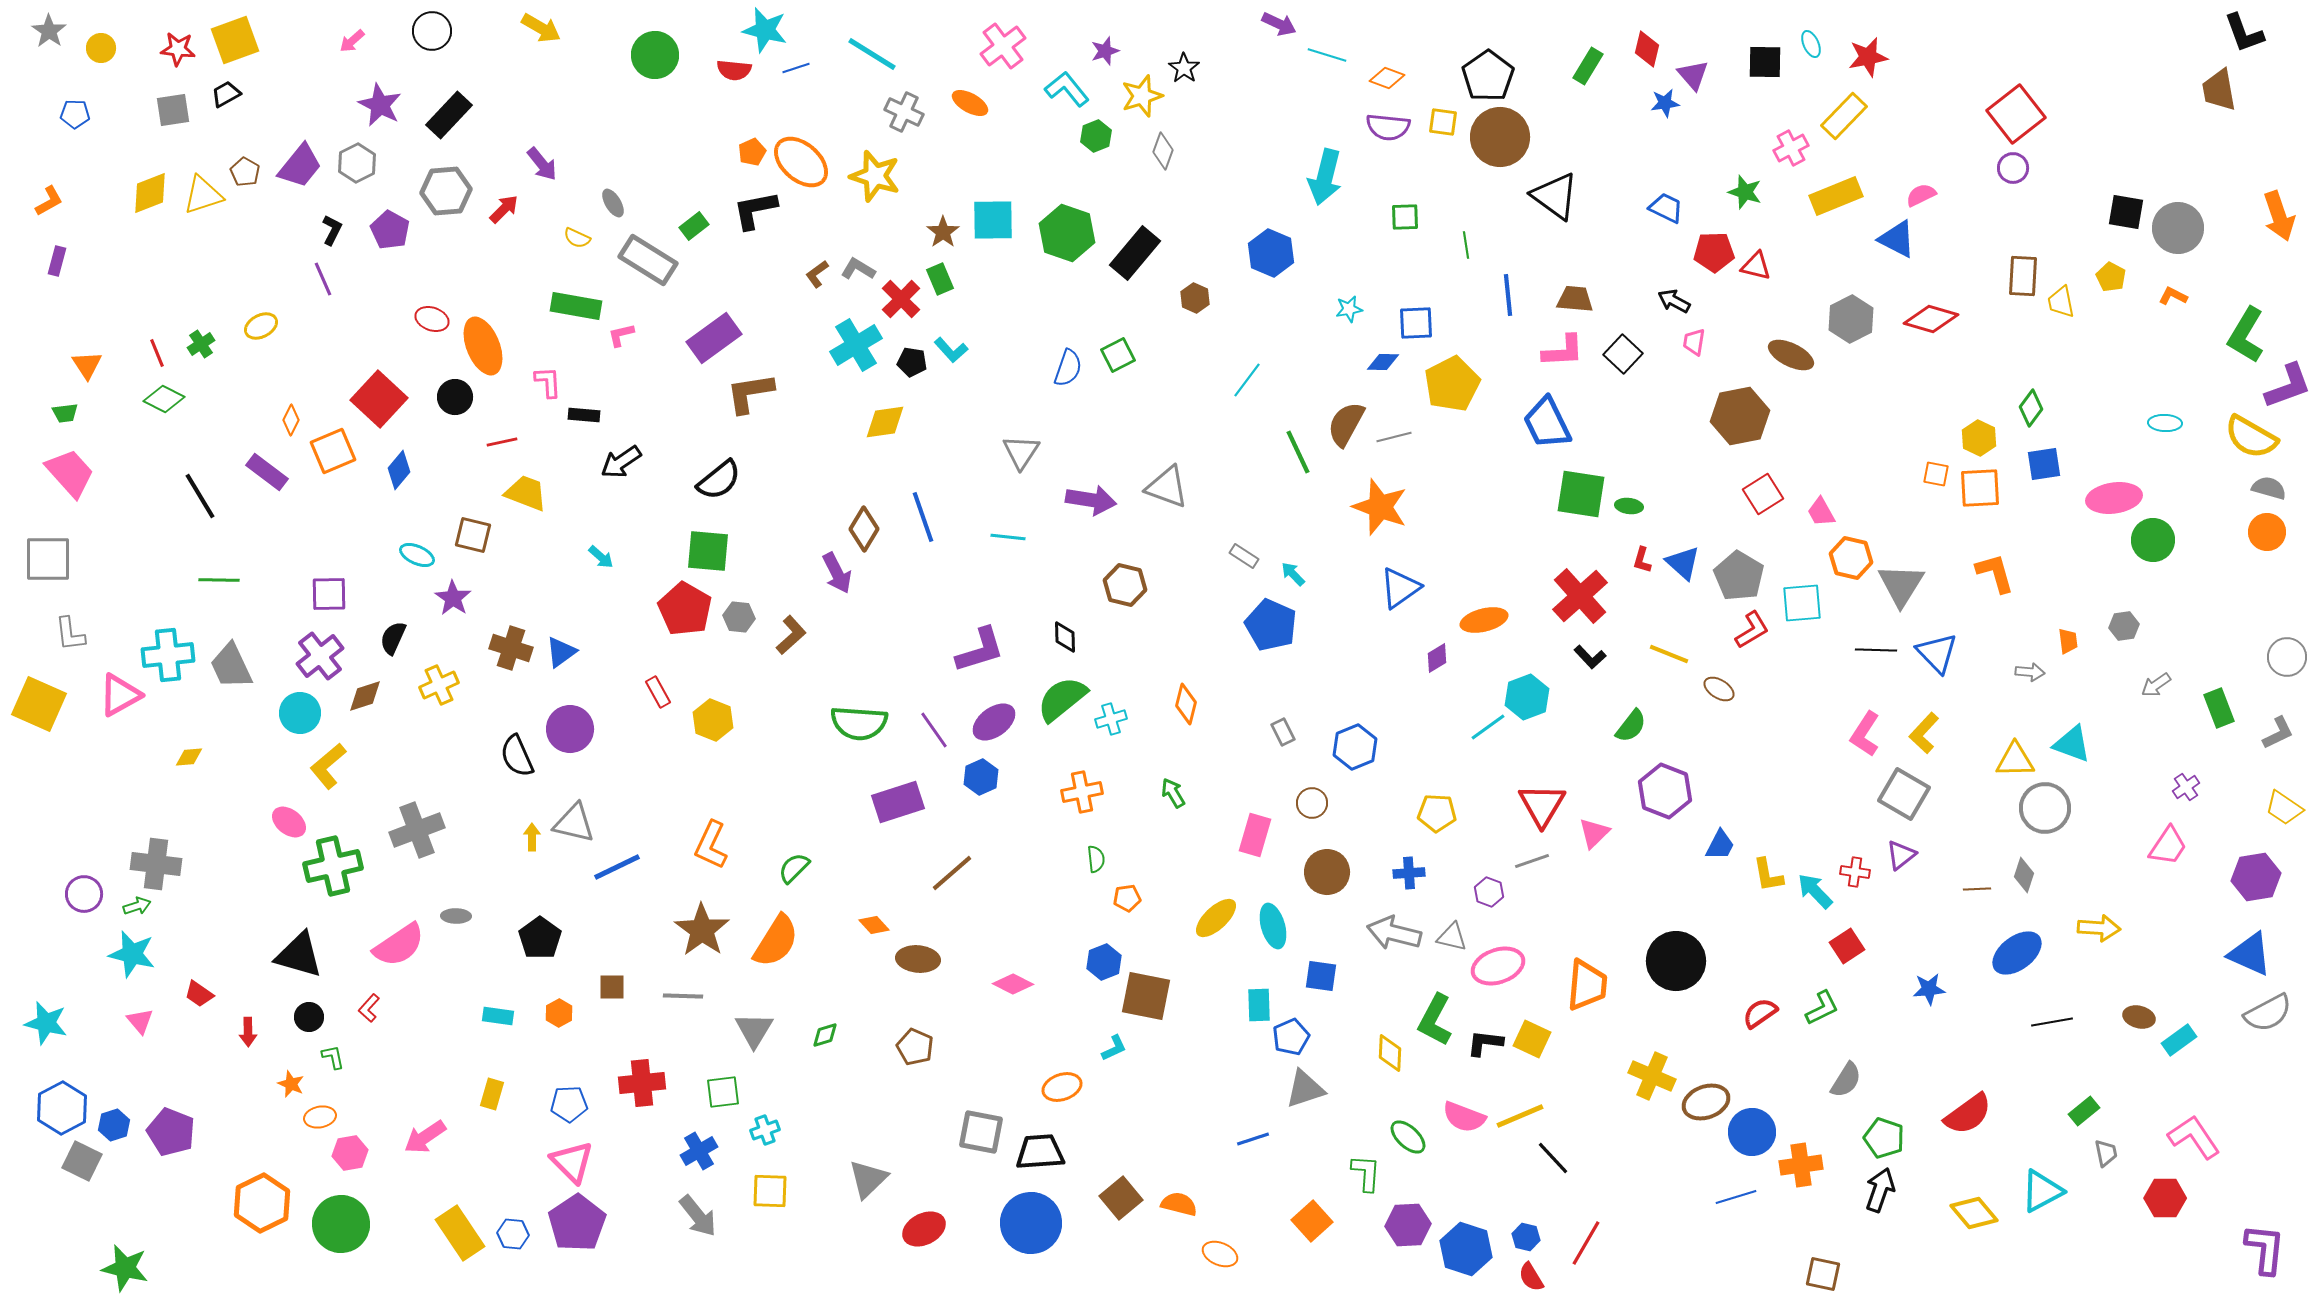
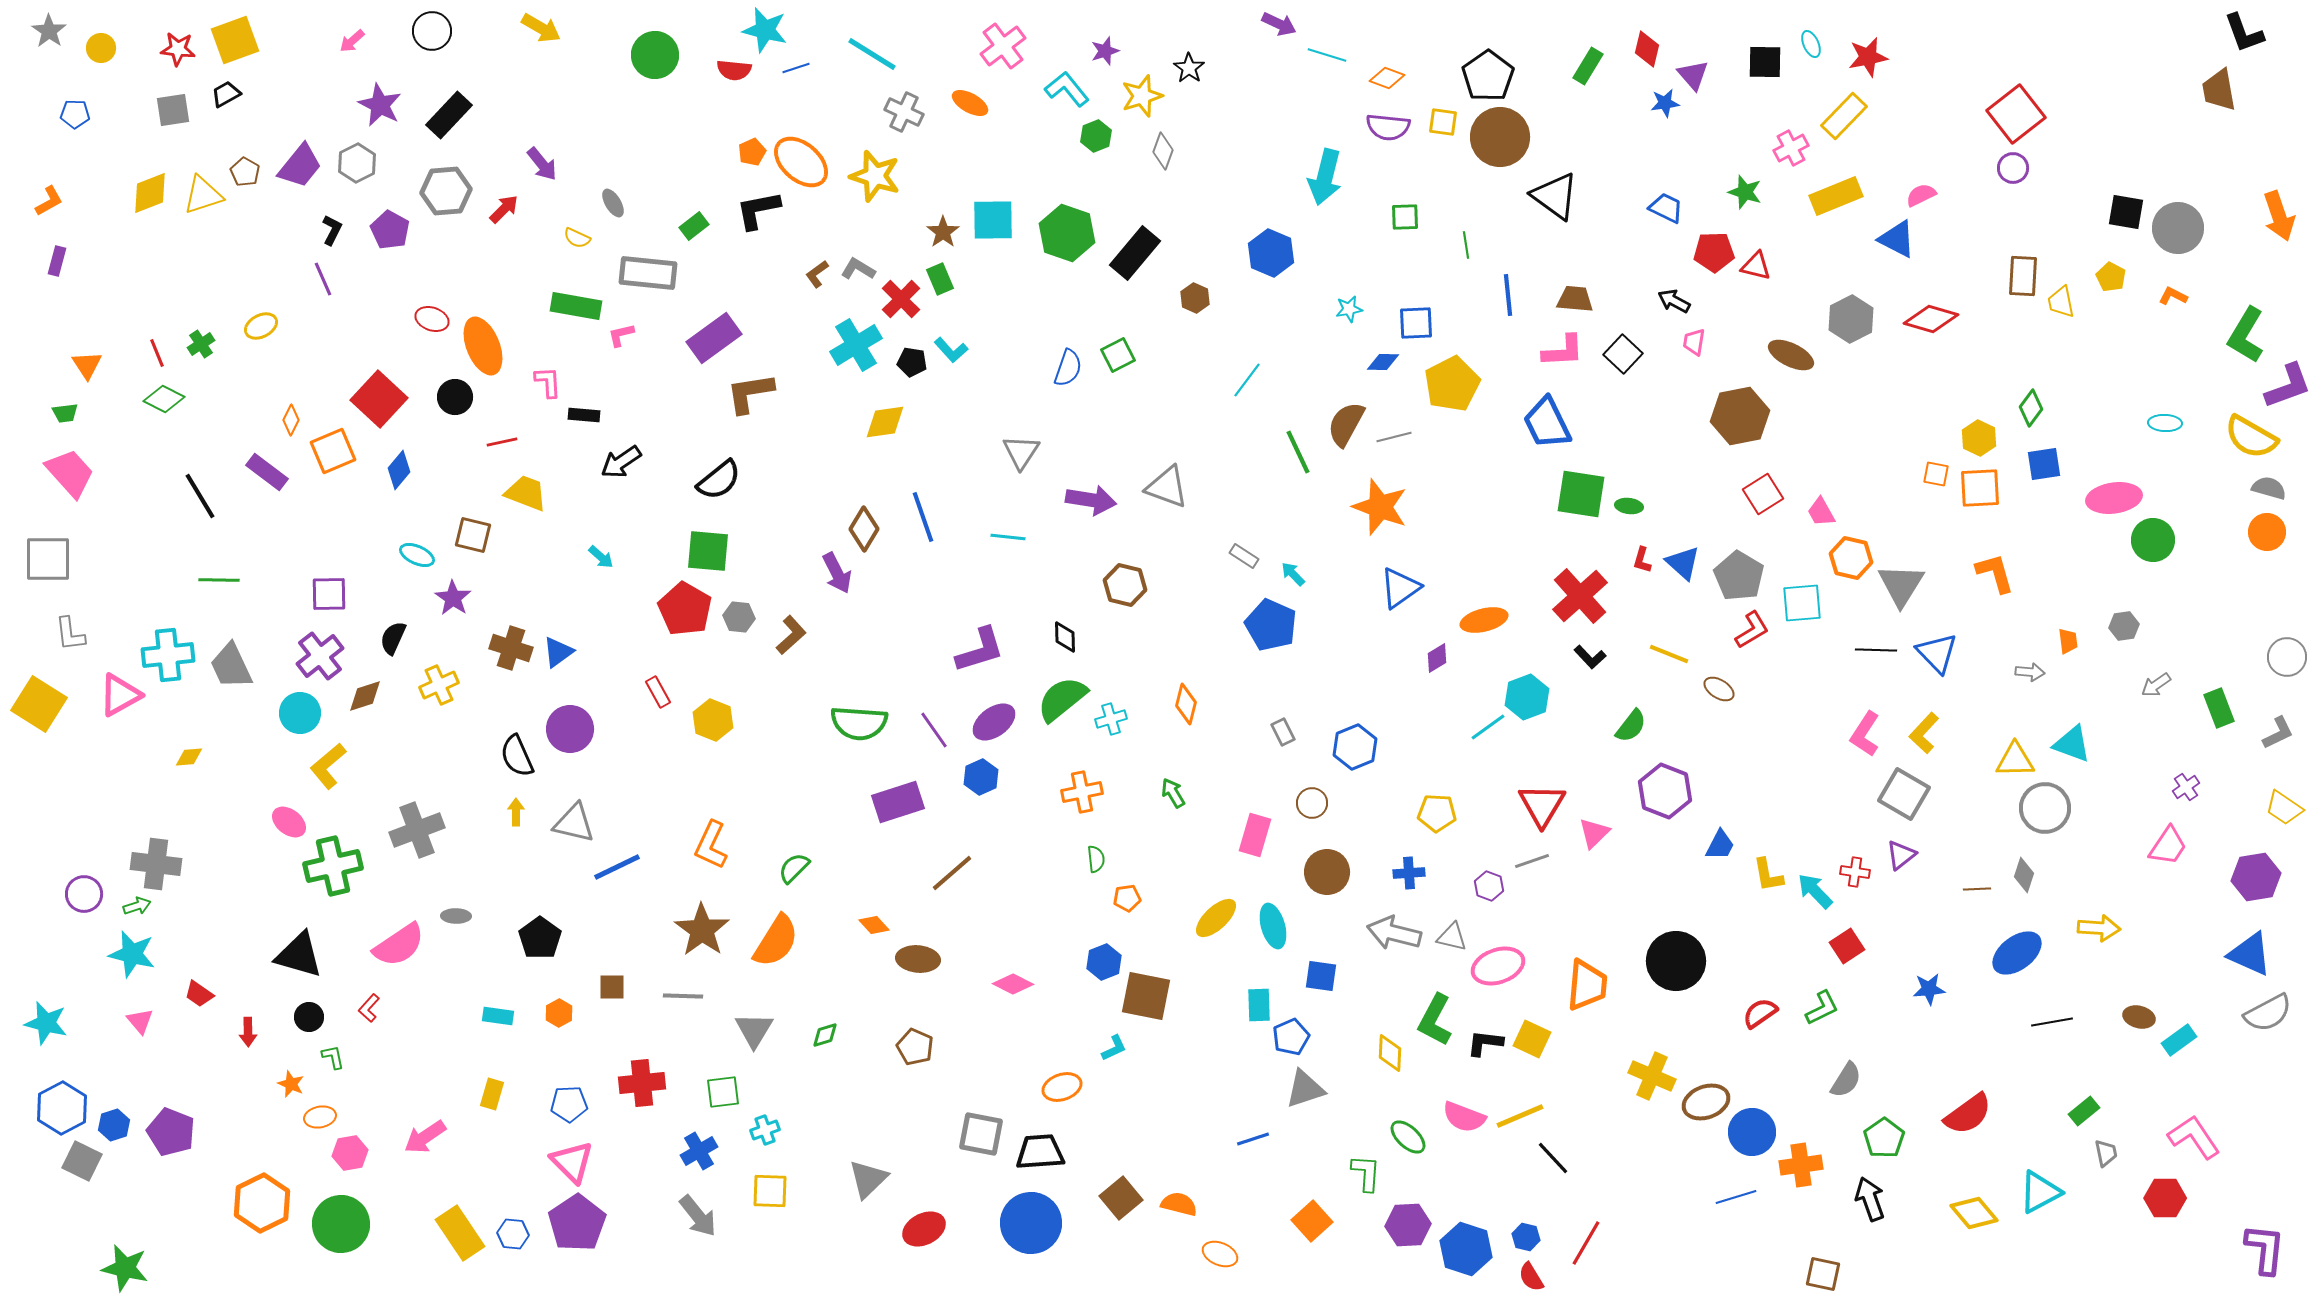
black star at (1184, 68): moved 5 px right
black L-shape at (755, 210): moved 3 px right
gray rectangle at (648, 260): moved 13 px down; rotated 26 degrees counterclockwise
blue triangle at (561, 652): moved 3 px left
yellow square at (39, 704): rotated 8 degrees clockwise
yellow arrow at (532, 837): moved 16 px left, 25 px up
purple hexagon at (1489, 892): moved 6 px up
gray square at (981, 1132): moved 2 px down
green pentagon at (1884, 1138): rotated 18 degrees clockwise
black arrow at (1880, 1190): moved 10 px left, 9 px down; rotated 39 degrees counterclockwise
cyan triangle at (2042, 1191): moved 2 px left, 1 px down
